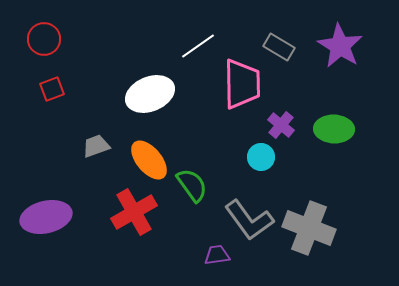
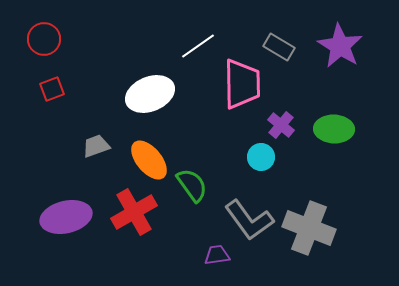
purple ellipse: moved 20 px right
